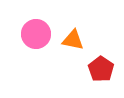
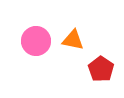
pink circle: moved 7 px down
